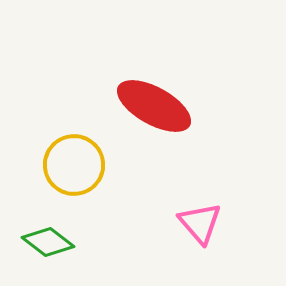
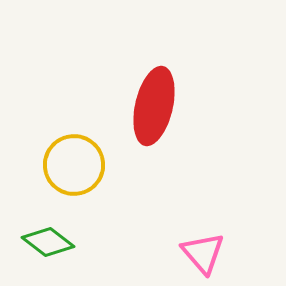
red ellipse: rotated 74 degrees clockwise
pink triangle: moved 3 px right, 30 px down
